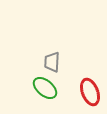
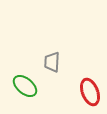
green ellipse: moved 20 px left, 2 px up
